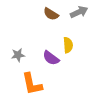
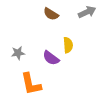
gray arrow: moved 8 px right
gray star: moved 2 px up
orange L-shape: moved 1 px left
